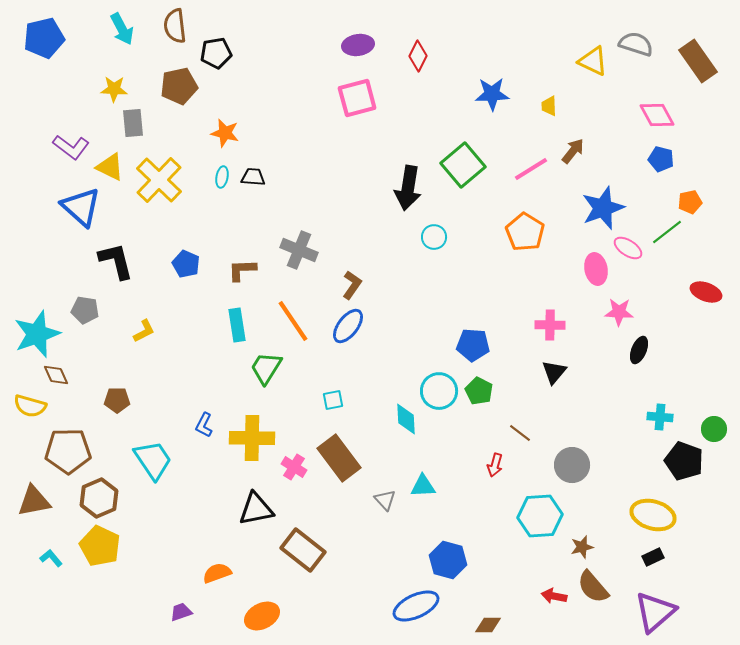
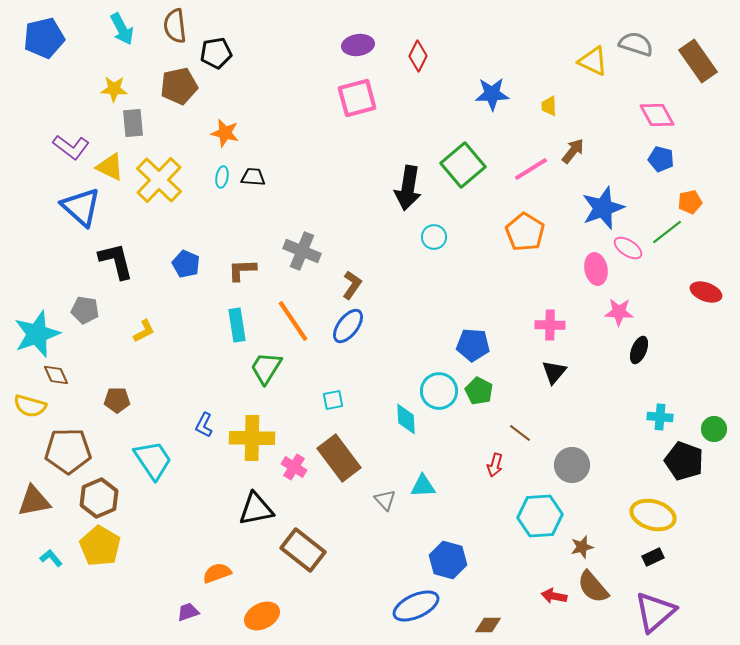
gray cross at (299, 250): moved 3 px right, 1 px down
yellow pentagon at (100, 546): rotated 6 degrees clockwise
purple trapezoid at (181, 612): moved 7 px right
